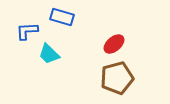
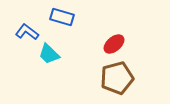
blue L-shape: moved 1 px down; rotated 40 degrees clockwise
